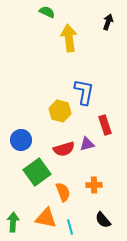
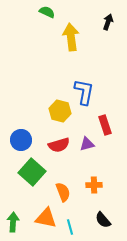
yellow arrow: moved 2 px right, 1 px up
red semicircle: moved 5 px left, 4 px up
green square: moved 5 px left; rotated 12 degrees counterclockwise
